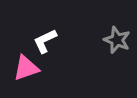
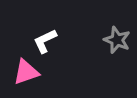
pink triangle: moved 4 px down
